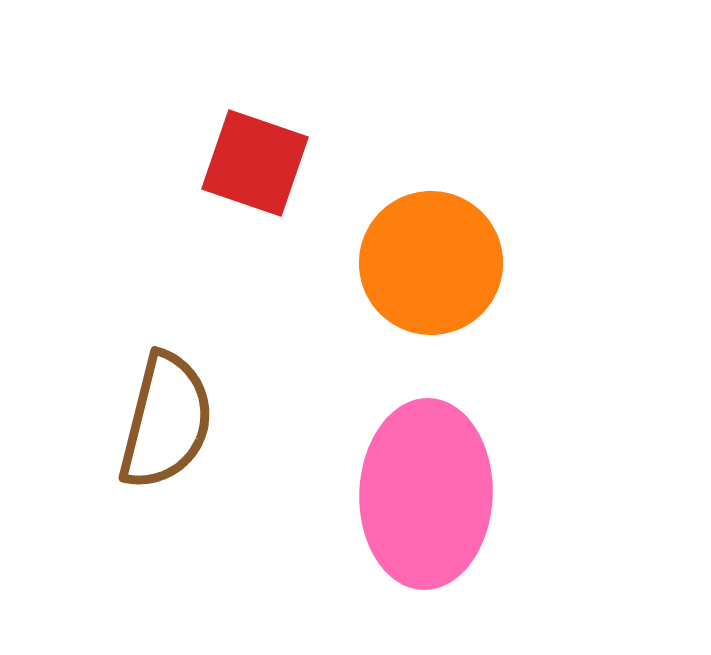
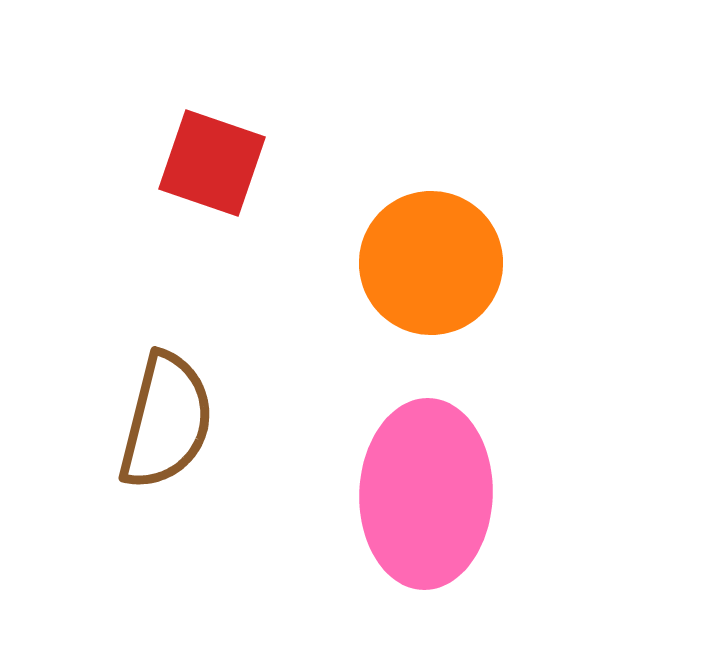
red square: moved 43 px left
